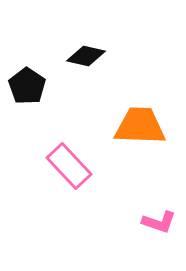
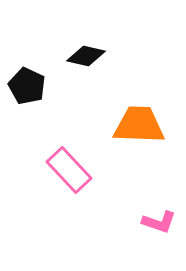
black pentagon: rotated 9 degrees counterclockwise
orange trapezoid: moved 1 px left, 1 px up
pink rectangle: moved 4 px down
